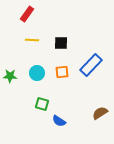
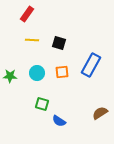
black square: moved 2 px left; rotated 16 degrees clockwise
blue rectangle: rotated 15 degrees counterclockwise
